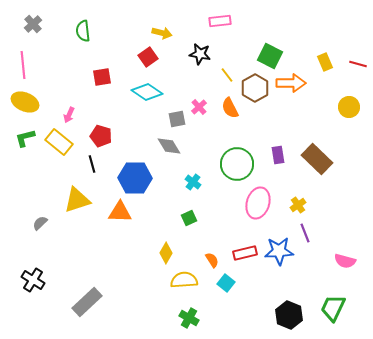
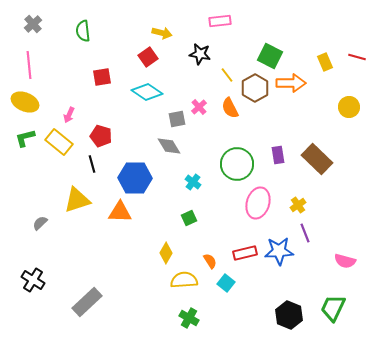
red line at (358, 64): moved 1 px left, 7 px up
pink line at (23, 65): moved 6 px right
orange semicircle at (212, 260): moved 2 px left, 1 px down
